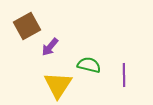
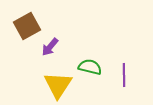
green semicircle: moved 1 px right, 2 px down
